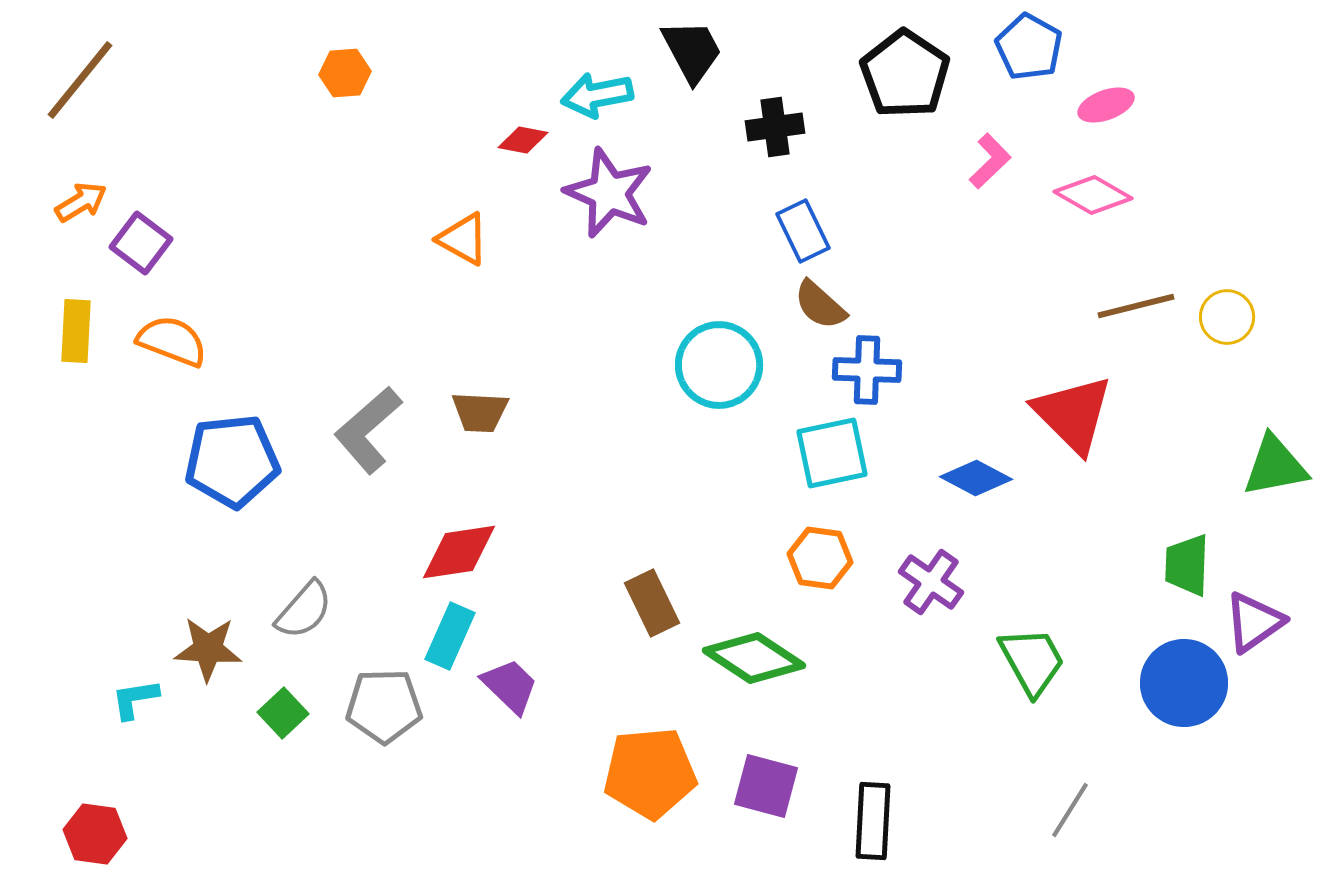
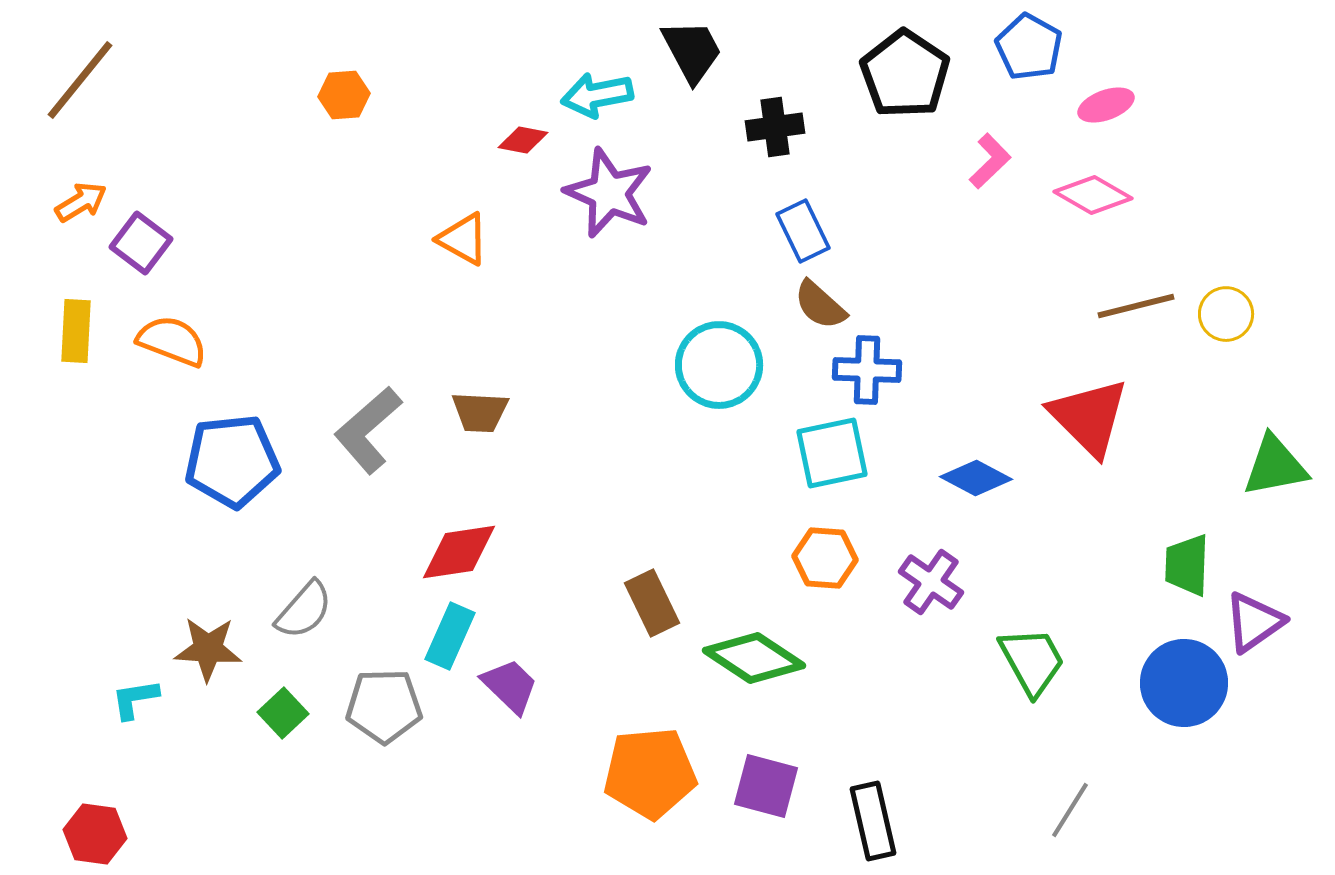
orange hexagon at (345, 73): moved 1 px left, 22 px down
yellow circle at (1227, 317): moved 1 px left, 3 px up
red triangle at (1073, 414): moved 16 px right, 3 px down
orange hexagon at (820, 558): moved 5 px right; rotated 4 degrees counterclockwise
black rectangle at (873, 821): rotated 16 degrees counterclockwise
